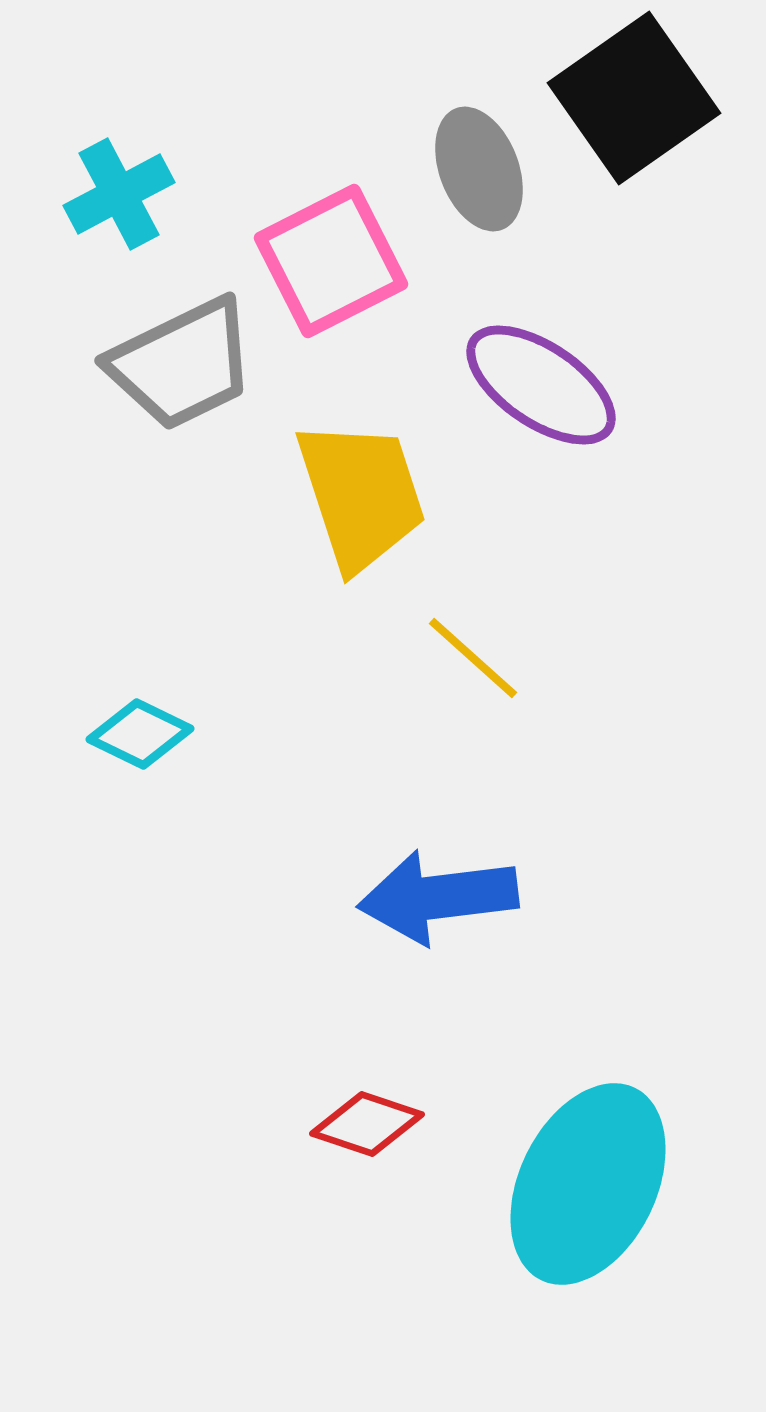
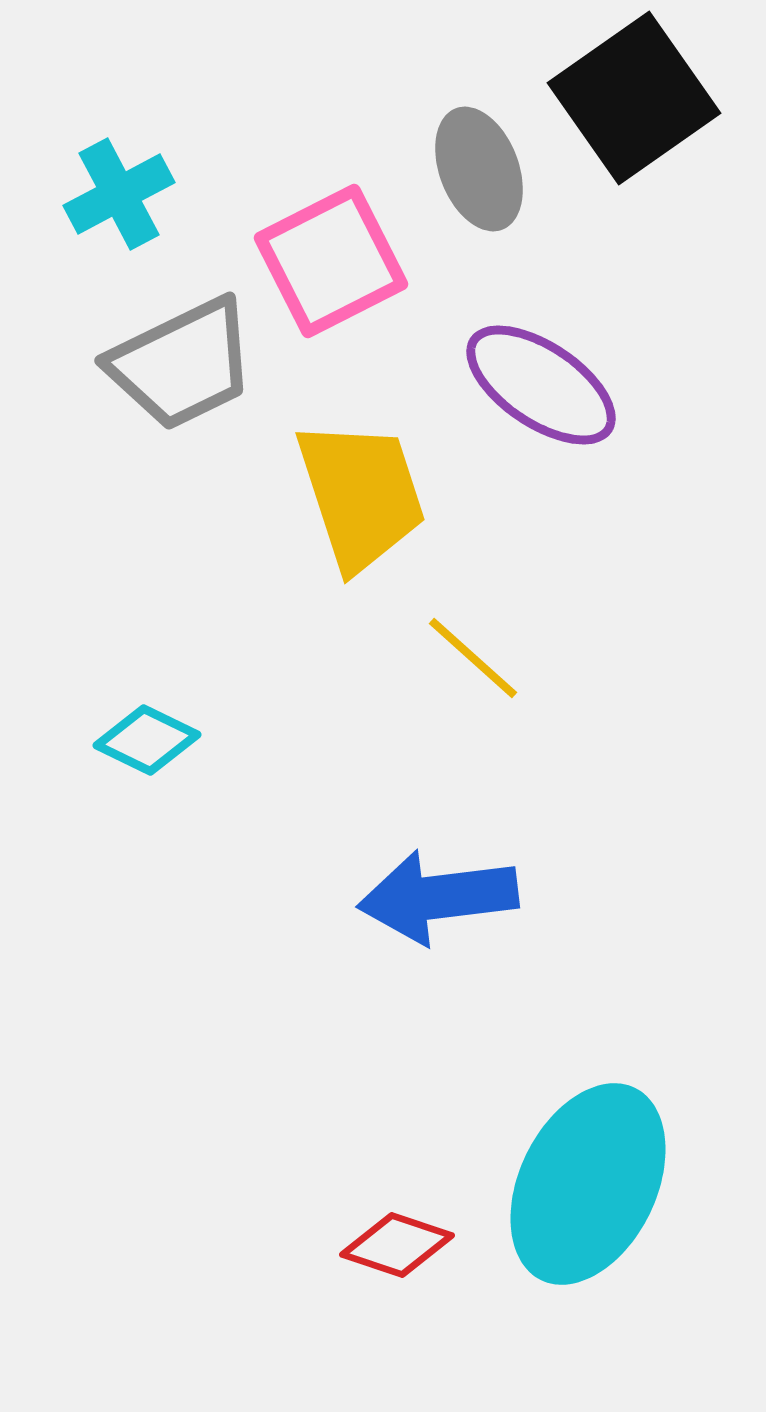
cyan diamond: moved 7 px right, 6 px down
red diamond: moved 30 px right, 121 px down
